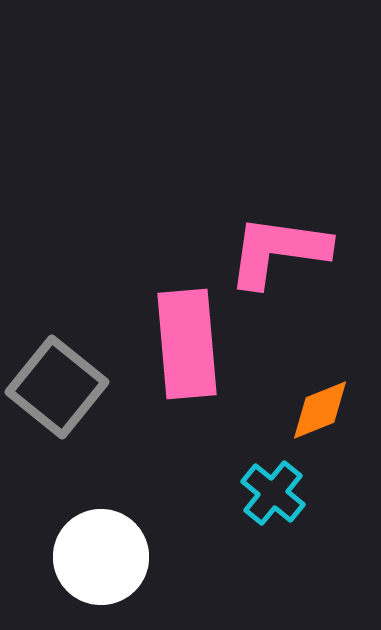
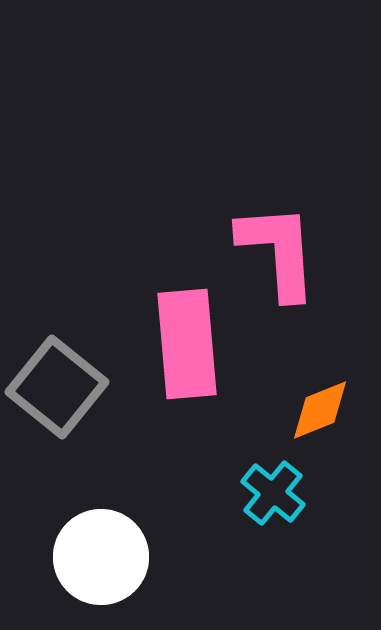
pink L-shape: rotated 78 degrees clockwise
